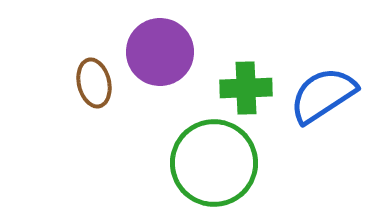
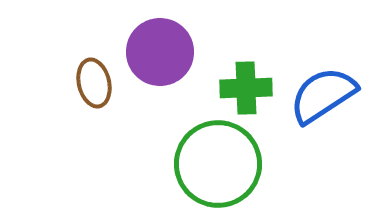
green circle: moved 4 px right, 1 px down
